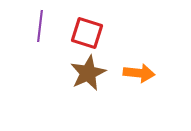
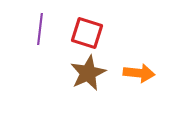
purple line: moved 3 px down
